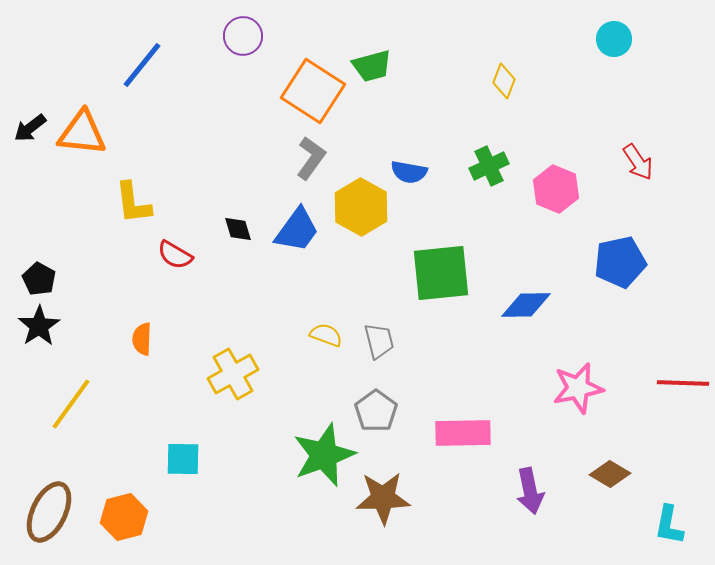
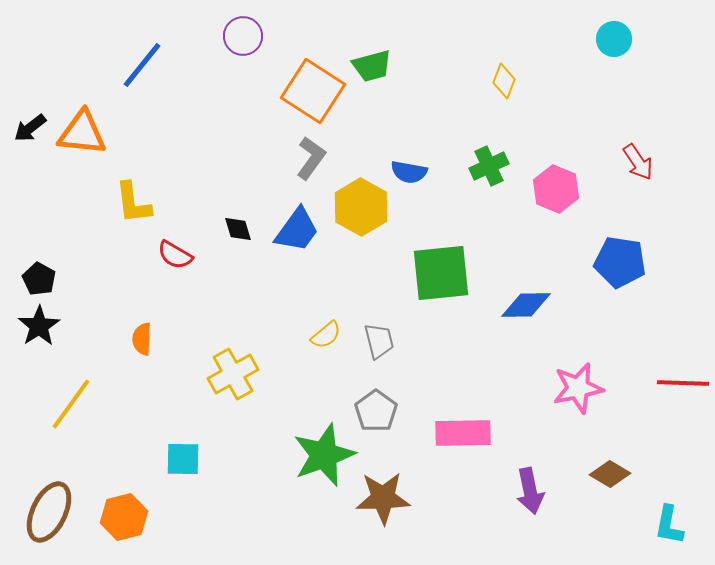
blue pentagon: rotated 21 degrees clockwise
yellow semicircle: rotated 120 degrees clockwise
